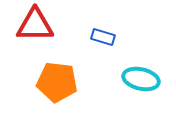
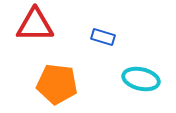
orange pentagon: moved 2 px down
